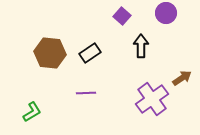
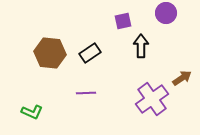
purple square: moved 1 px right, 5 px down; rotated 36 degrees clockwise
green L-shape: rotated 55 degrees clockwise
